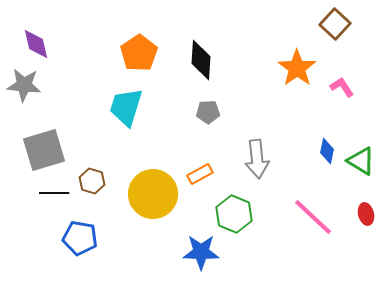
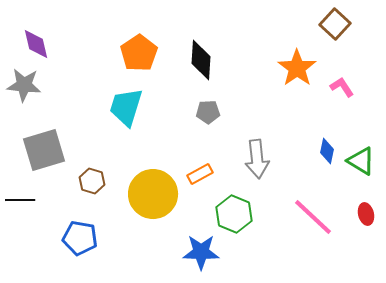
black line: moved 34 px left, 7 px down
